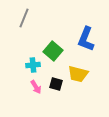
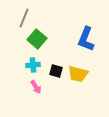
green square: moved 16 px left, 12 px up
black square: moved 13 px up
